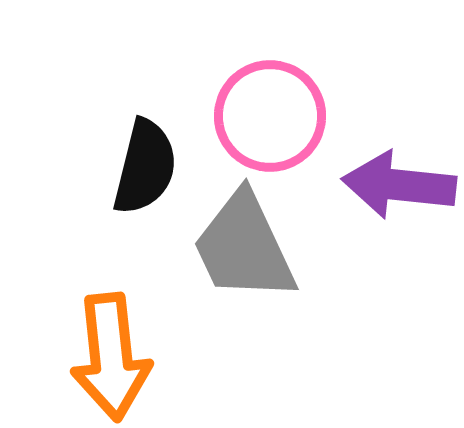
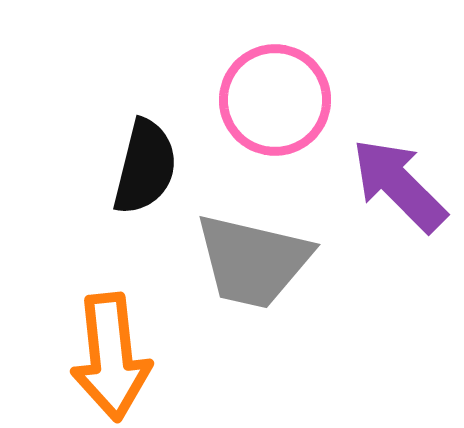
pink circle: moved 5 px right, 16 px up
purple arrow: rotated 39 degrees clockwise
gray trapezoid: moved 9 px right, 14 px down; rotated 52 degrees counterclockwise
